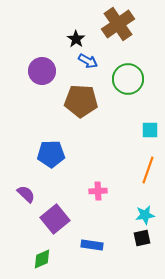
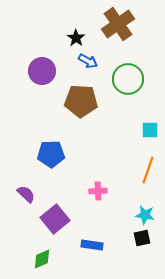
black star: moved 1 px up
cyan star: rotated 18 degrees clockwise
